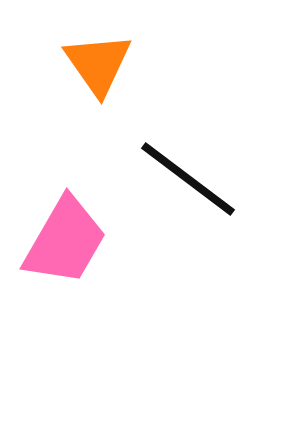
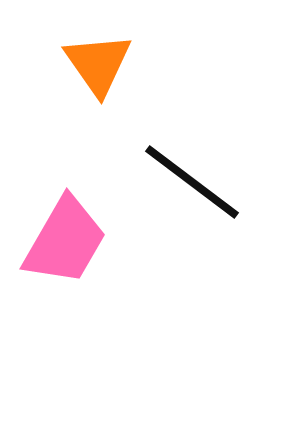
black line: moved 4 px right, 3 px down
